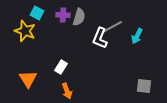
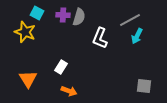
gray line: moved 18 px right, 7 px up
yellow star: moved 1 px down
orange arrow: moved 2 px right; rotated 49 degrees counterclockwise
